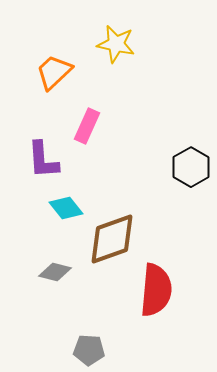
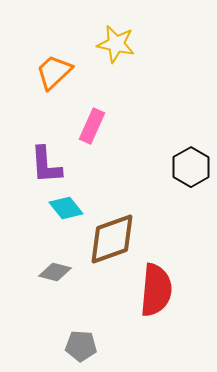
pink rectangle: moved 5 px right
purple L-shape: moved 3 px right, 5 px down
gray pentagon: moved 8 px left, 4 px up
